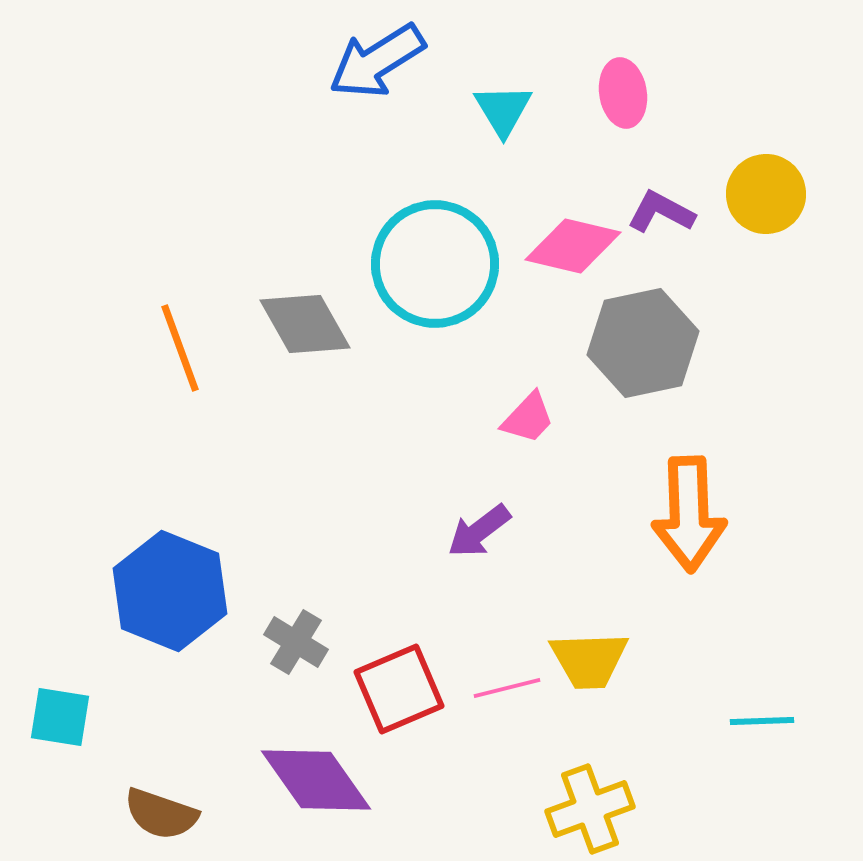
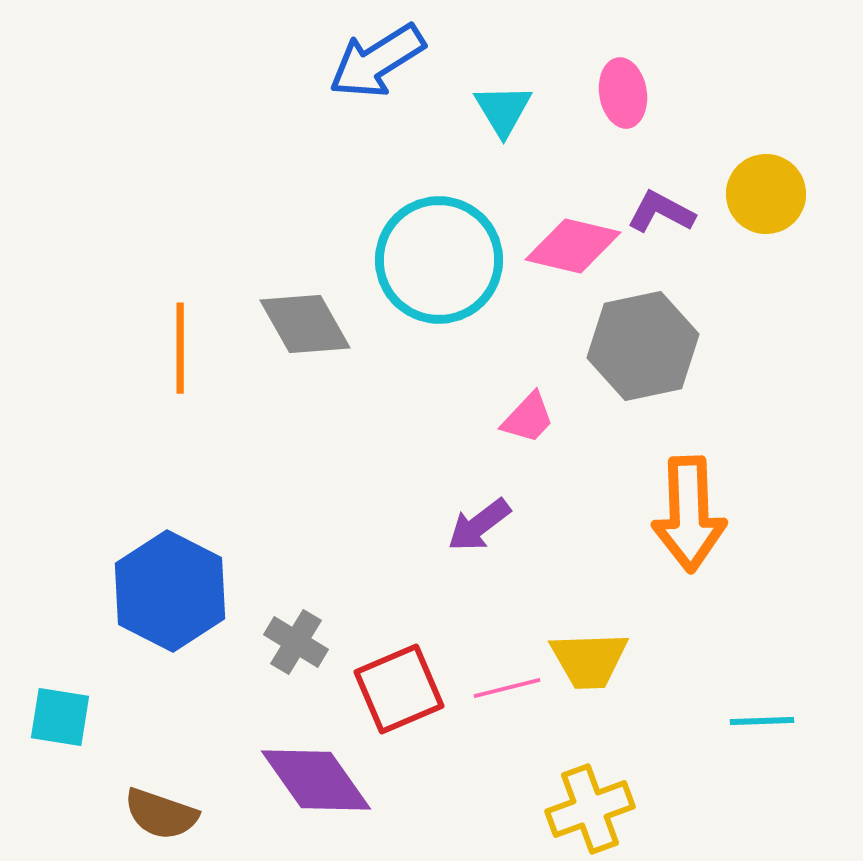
cyan circle: moved 4 px right, 4 px up
gray hexagon: moved 3 px down
orange line: rotated 20 degrees clockwise
purple arrow: moved 6 px up
blue hexagon: rotated 5 degrees clockwise
